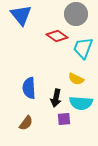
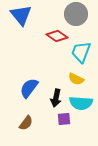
cyan trapezoid: moved 2 px left, 4 px down
blue semicircle: rotated 40 degrees clockwise
